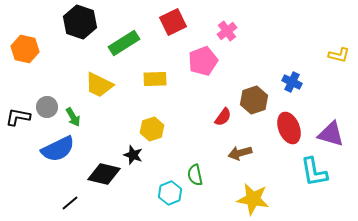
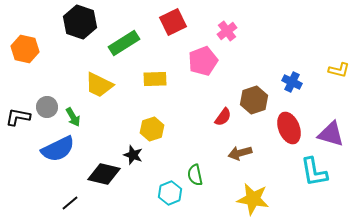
yellow L-shape: moved 15 px down
